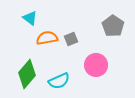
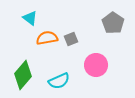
gray pentagon: moved 3 px up
green diamond: moved 4 px left, 1 px down
